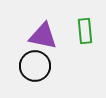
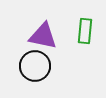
green rectangle: rotated 10 degrees clockwise
